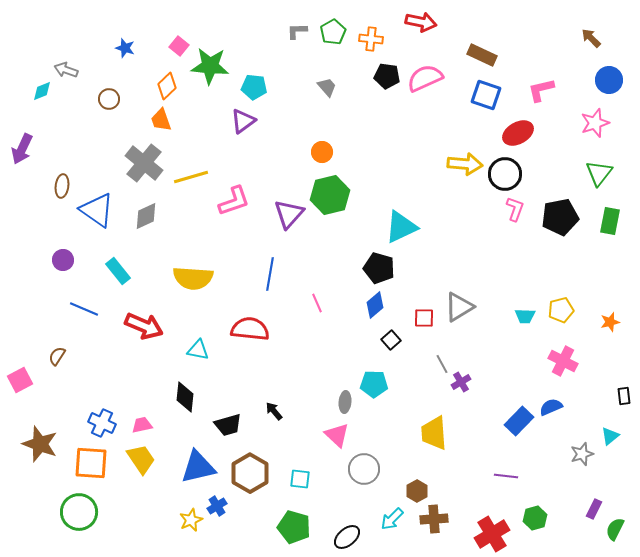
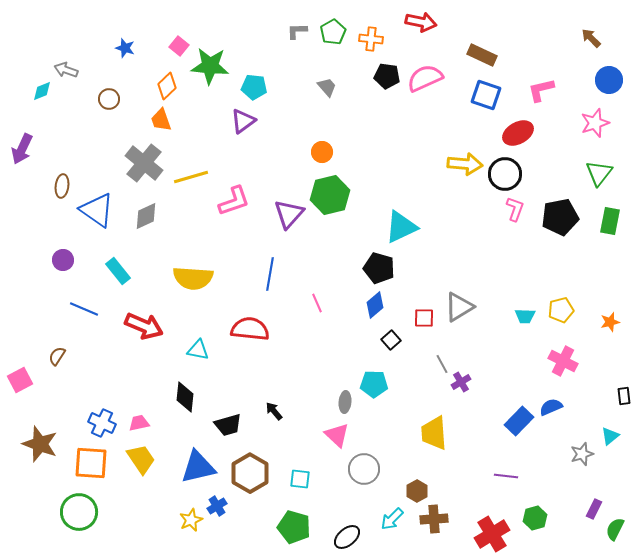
pink trapezoid at (142, 425): moved 3 px left, 2 px up
